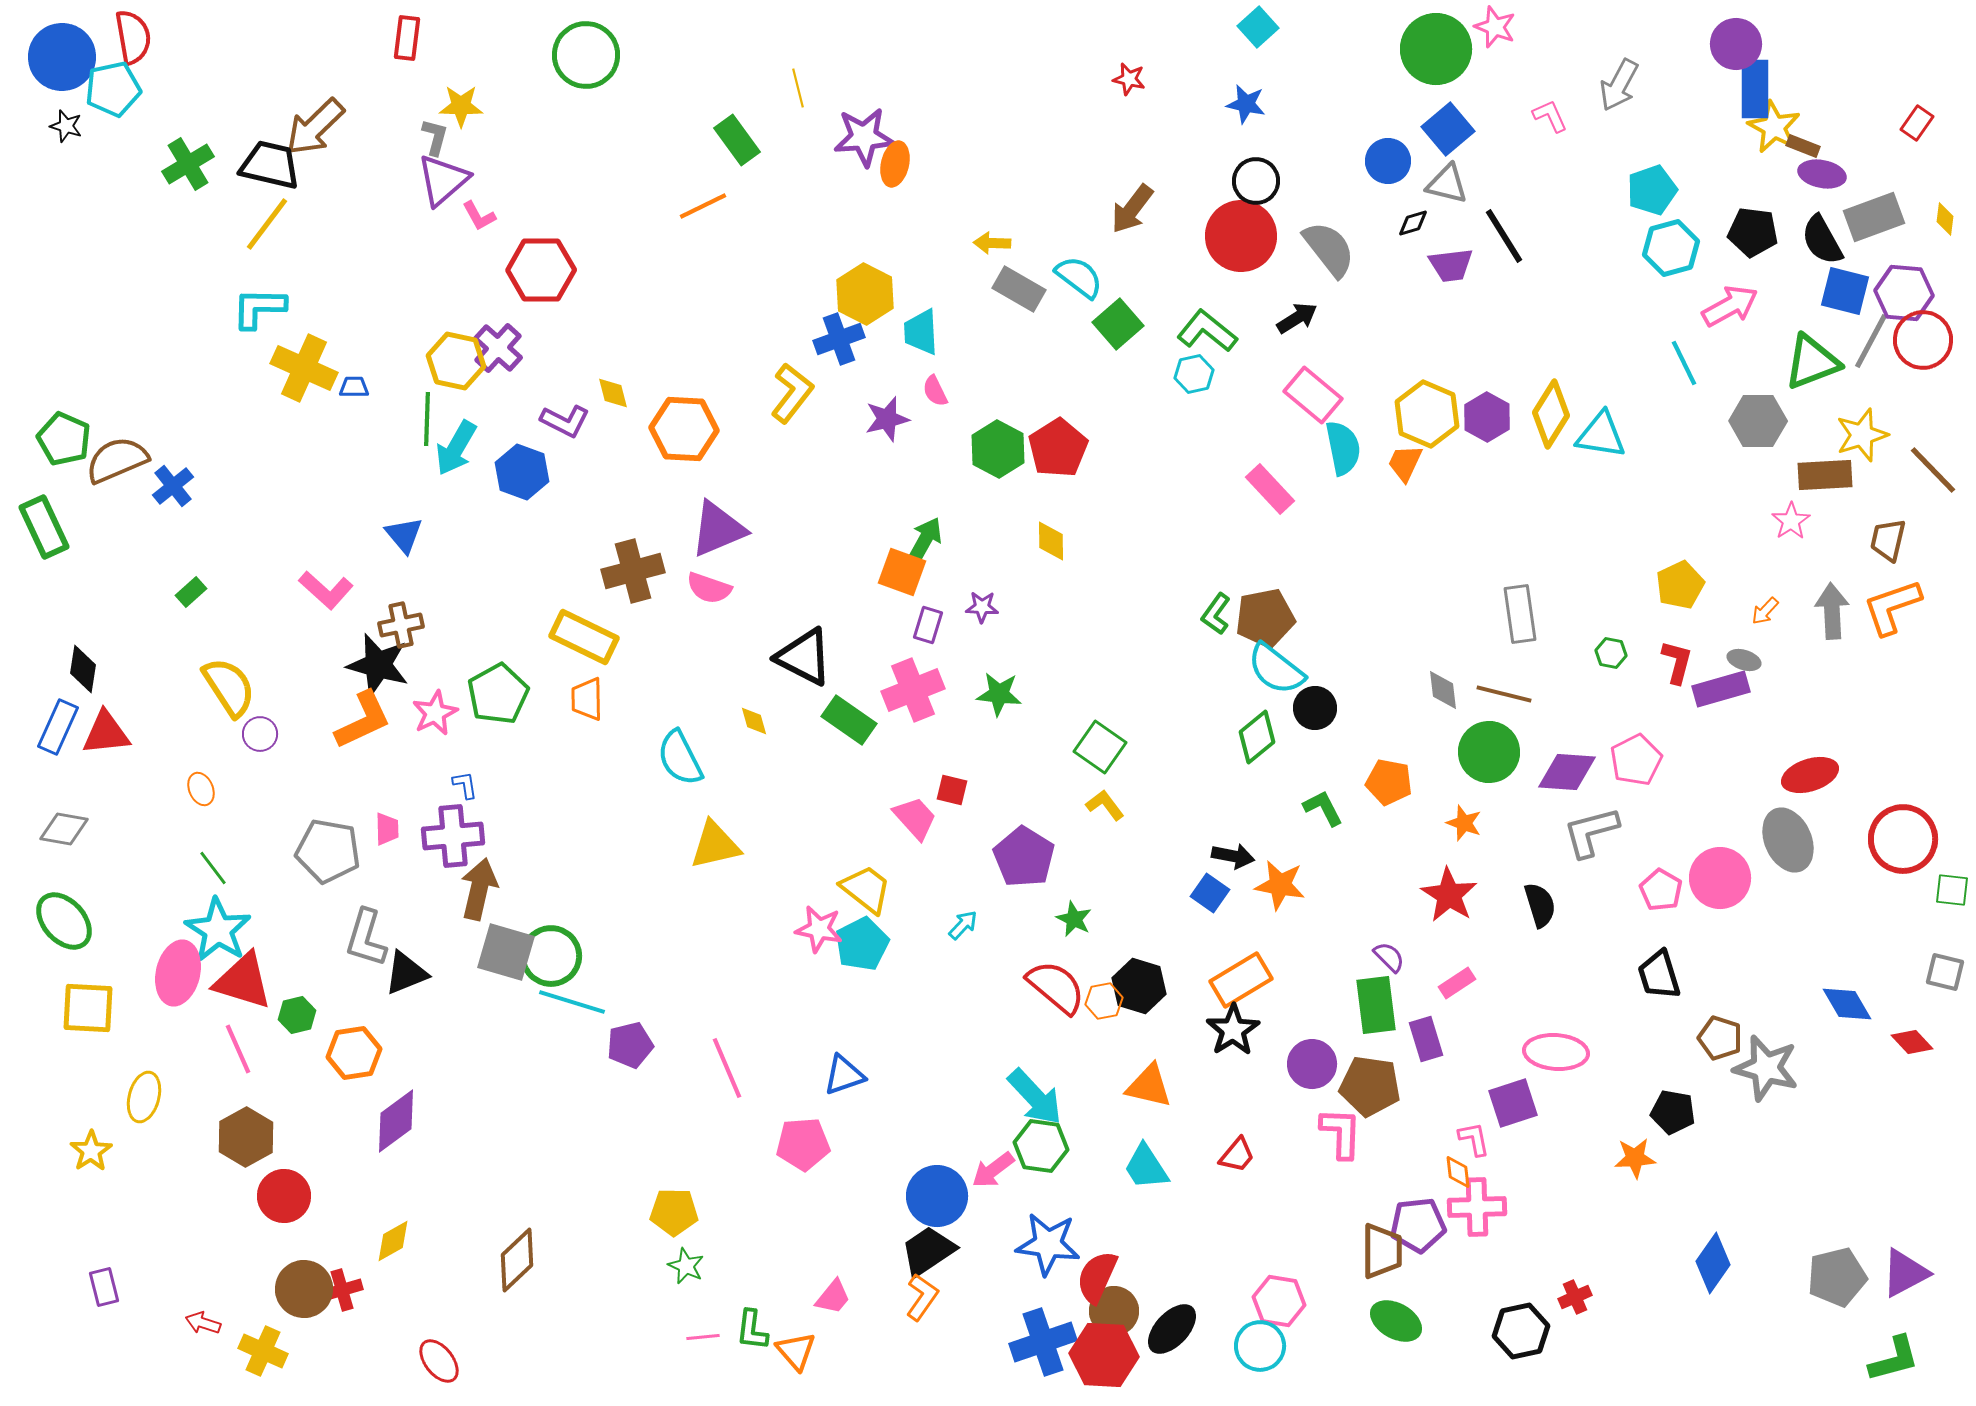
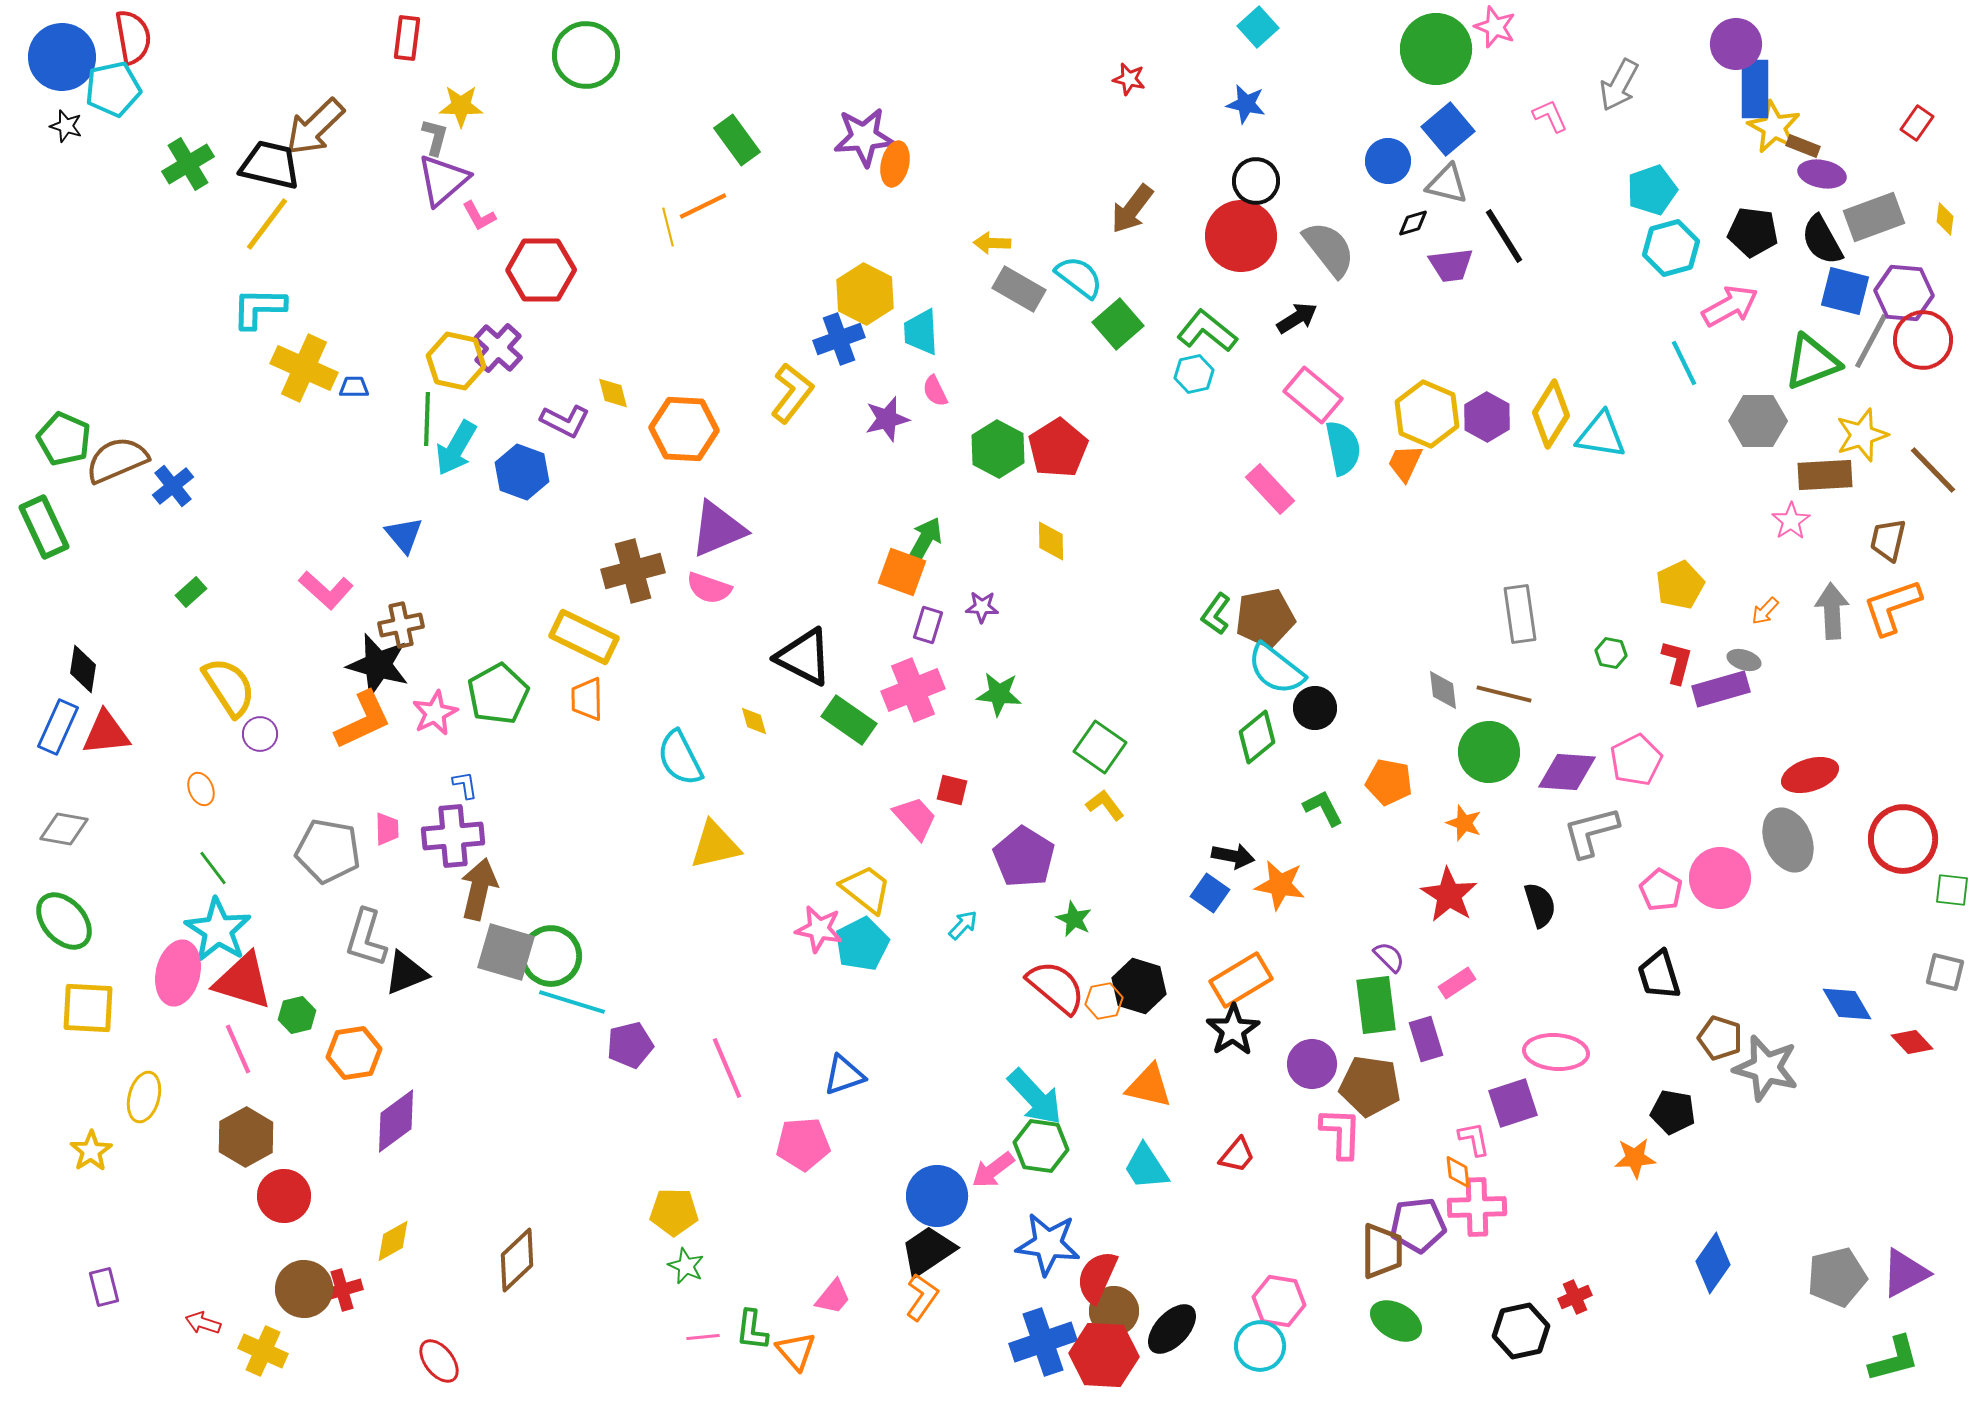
yellow line at (798, 88): moved 130 px left, 139 px down
